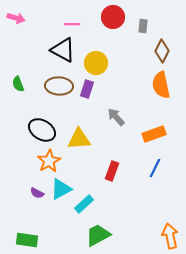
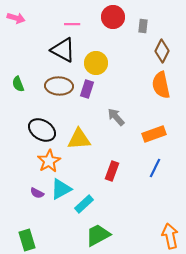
green rectangle: rotated 65 degrees clockwise
